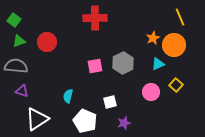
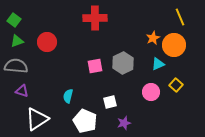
green triangle: moved 2 px left
